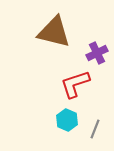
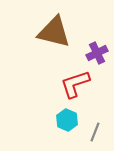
gray line: moved 3 px down
